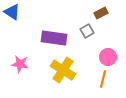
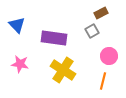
blue triangle: moved 5 px right, 13 px down; rotated 12 degrees clockwise
gray square: moved 5 px right
pink circle: moved 1 px right, 1 px up
orange line: moved 2 px down
